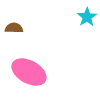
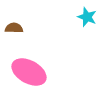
cyan star: rotated 18 degrees counterclockwise
